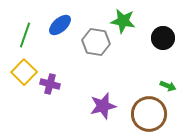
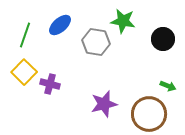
black circle: moved 1 px down
purple star: moved 1 px right, 2 px up
